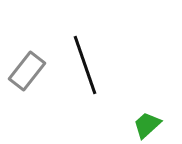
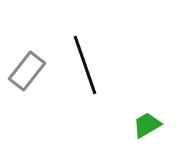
green trapezoid: rotated 12 degrees clockwise
